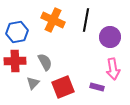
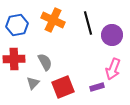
black line: moved 2 px right, 3 px down; rotated 25 degrees counterclockwise
blue hexagon: moved 7 px up
purple circle: moved 2 px right, 2 px up
red cross: moved 1 px left, 2 px up
pink arrow: rotated 30 degrees clockwise
purple rectangle: rotated 32 degrees counterclockwise
